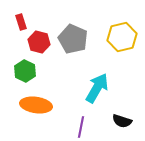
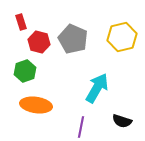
green hexagon: rotated 15 degrees clockwise
